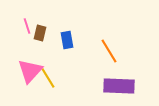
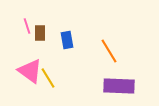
brown rectangle: rotated 14 degrees counterclockwise
pink triangle: rotated 36 degrees counterclockwise
